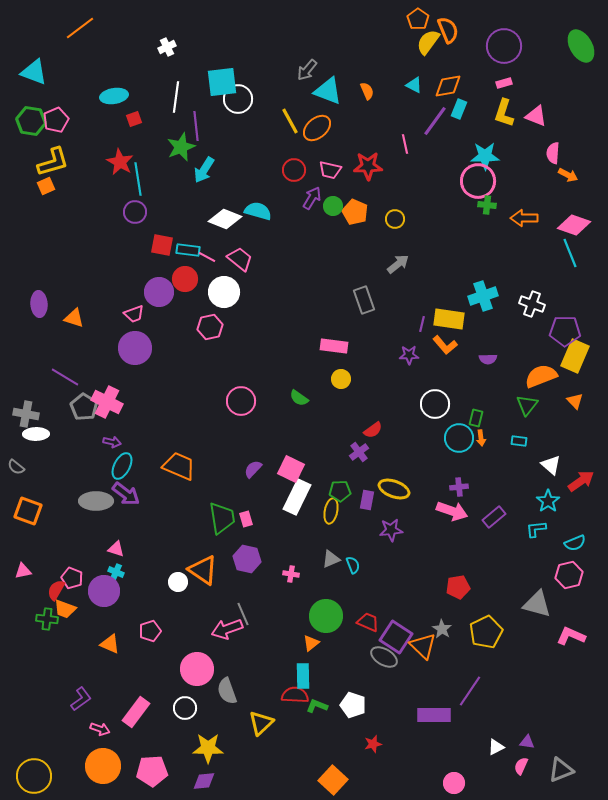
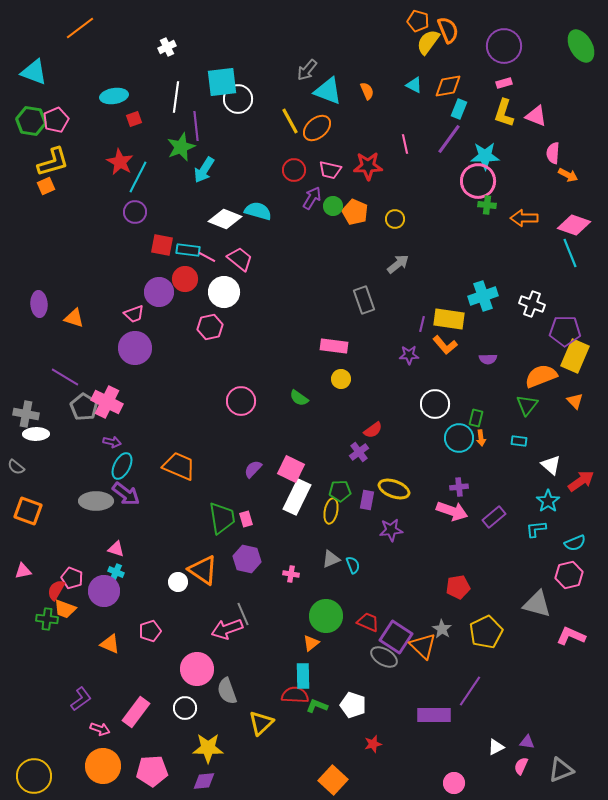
orange pentagon at (418, 19): moved 2 px down; rotated 20 degrees counterclockwise
purple line at (435, 121): moved 14 px right, 18 px down
cyan line at (138, 179): moved 2 px up; rotated 36 degrees clockwise
